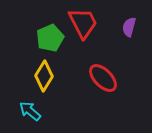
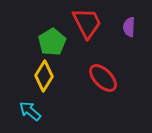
red trapezoid: moved 4 px right
purple semicircle: rotated 12 degrees counterclockwise
green pentagon: moved 2 px right, 4 px down; rotated 8 degrees counterclockwise
